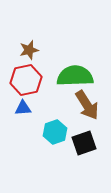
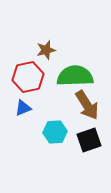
brown star: moved 17 px right
red hexagon: moved 2 px right, 3 px up
blue triangle: rotated 18 degrees counterclockwise
cyan hexagon: rotated 15 degrees clockwise
black square: moved 5 px right, 3 px up
